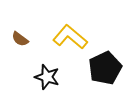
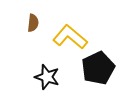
brown semicircle: moved 13 px right, 16 px up; rotated 120 degrees counterclockwise
black pentagon: moved 7 px left
